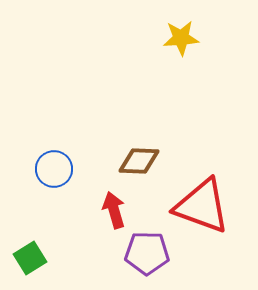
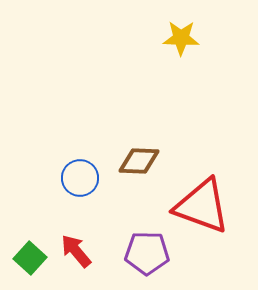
yellow star: rotated 6 degrees clockwise
blue circle: moved 26 px right, 9 px down
red arrow: moved 38 px left, 41 px down; rotated 24 degrees counterclockwise
green square: rotated 16 degrees counterclockwise
